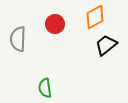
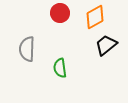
red circle: moved 5 px right, 11 px up
gray semicircle: moved 9 px right, 10 px down
green semicircle: moved 15 px right, 20 px up
